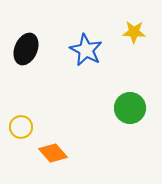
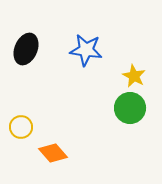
yellow star: moved 44 px down; rotated 25 degrees clockwise
blue star: rotated 20 degrees counterclockwise
